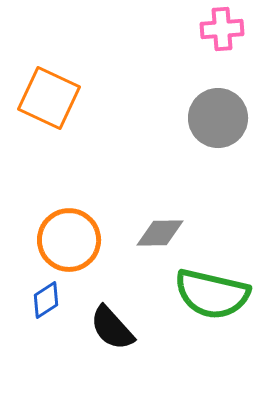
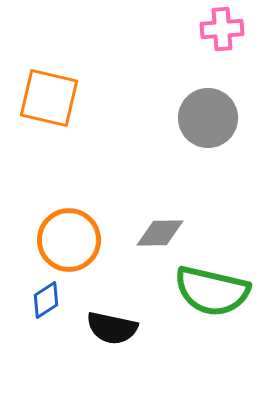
orange square: rotated 12 degrees counterclockwise
gray circle: moved 10 px left
green semicircle: moved 3 px up
black semicircle: rotated 36 degrees counterclockwise
